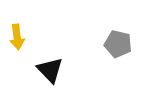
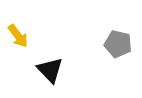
yellow arrow: moved 1 px right, 1 px up; rotated 30 degrees counterclockwise
